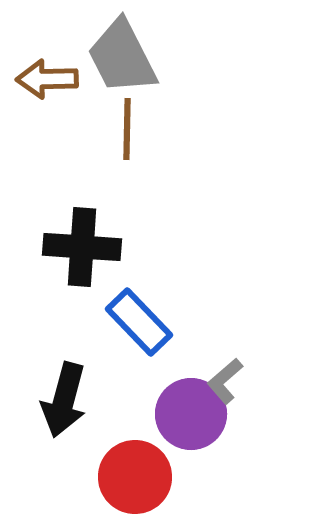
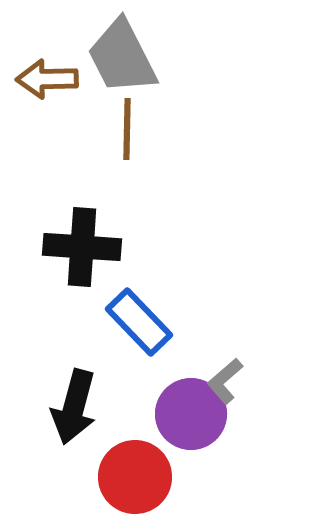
black arrow: moved 10 px right, 7 px down
